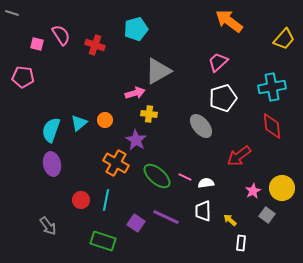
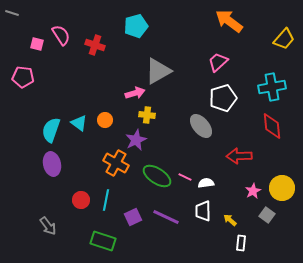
cyan pentagon: moved 3 px up
yellow cross: moved 2 px left, 1 px down
cyan triangle: rotated 42 degrees counterclockwise
purple star: rotated 15 degrees clockwise
red arrow: rotated 35 degrees clockwise
green ellipse: rotated 8 degrees counterclockwise
purple square: moved 3 px left, 6 px up; rotated 30 degrees clockwise
